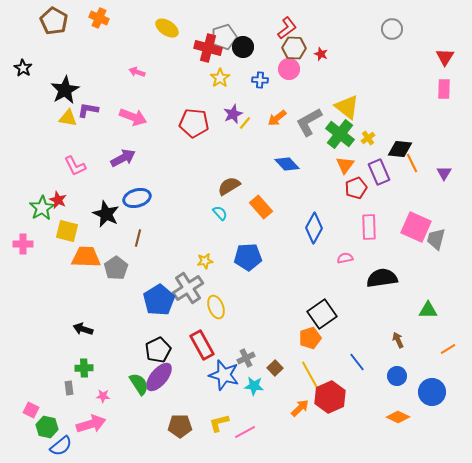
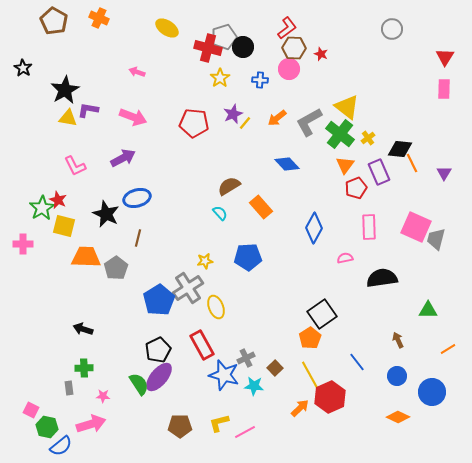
yellow square at (67, 231): moved 3 px left, 5 px up
orange pentagon at (310, 338): rotated 15 degrees counterclockwise
